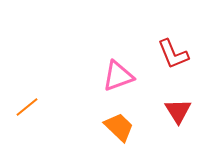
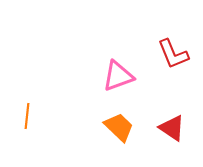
orange line: moved 9 px down; rotated 45 degrees counterclockwise
red triangle: moved 6 px left, 17 px down; rotated 24 degrees counterclockwise
